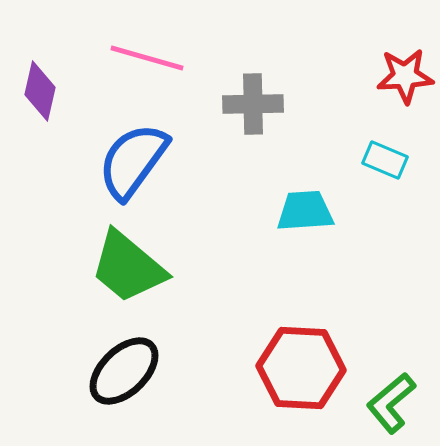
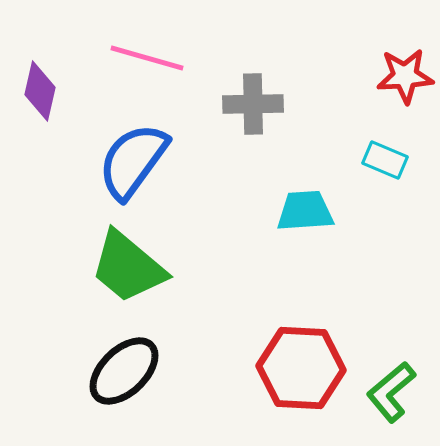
green L-shape: moved 11 px up
